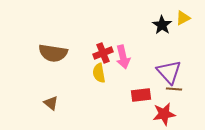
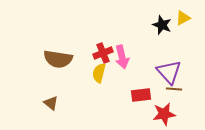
black star: rotated 12 degrees counterclockwise
brown semicircle: moved 5 px right, 6 px down
pink arrow: moved 1 px left
yellow semicircle: rotated 24 degrees clockwise
